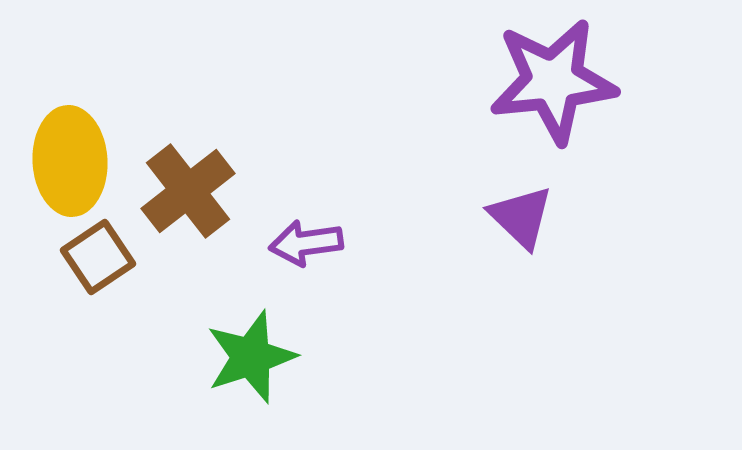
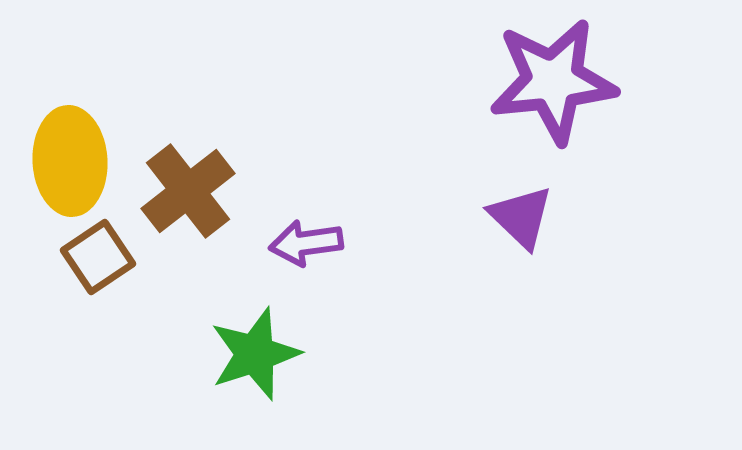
green star: moved 4 px right, 3 px up
